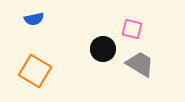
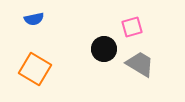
pink square: moved 2 px up; rotated 30 degrees counterclockwise
black circle: moved 1 px right
orange square: moved 2 px up
